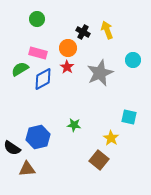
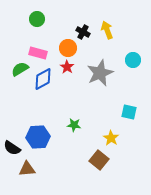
cyan square: moved 5 px up
blue hexagon: rotated 10 degrees clockwise
